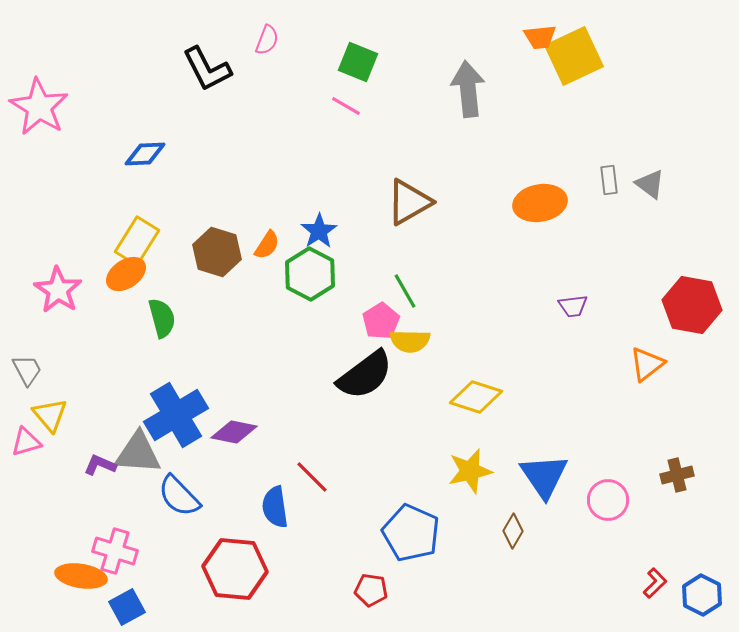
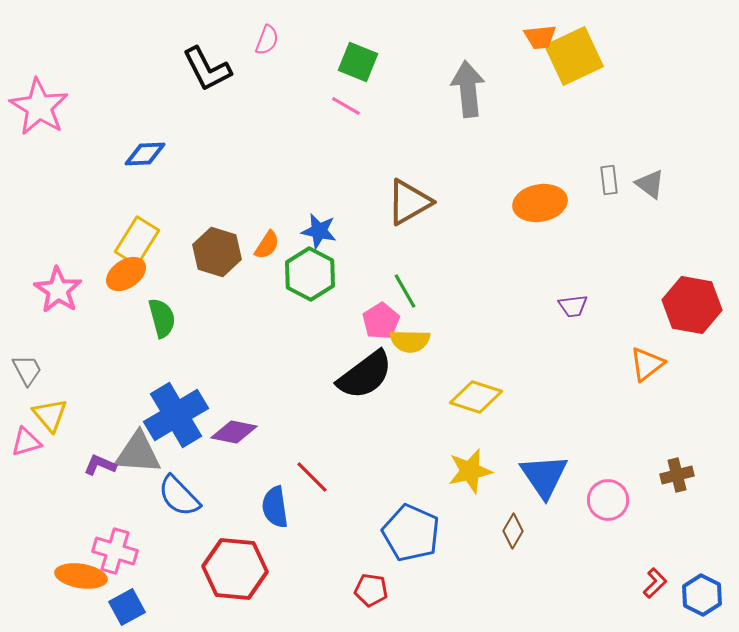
blue star at (319, 231): rotated 27 degrees counterclockwise
